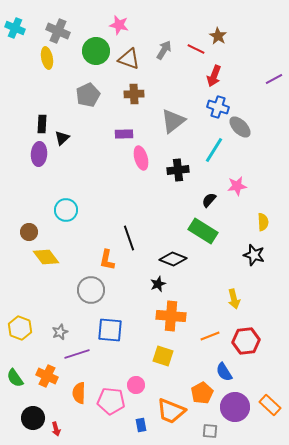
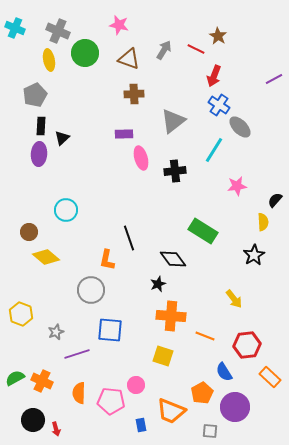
green circle at (96, 51): moved 11 px left, 2 px down
yellow ellipse at (47, 58): moved 2 px right, 2 px down
gray pentagon at (88, 95): moved 53 px left
blue cross at (218, 107): moved 1 px right, 2 px up; rotated 15 degrees clockwise
black rectangle at (42, 124): moved 1 px left, 2 px down
black cross at (178, 170): moved 3 px left, 1 px down
black semicircle at (209, 200): moved 66 px right
black star at (254, 255): rotated 25 degrees clockwise
yellow diamond at (46, 257): rotated 12 degrees counterclockwise
black diamond at (173, 259): rotated 32 degrees clockwise
yellow arrow at (234, 299): rotated 24 degrees counterclockwise
yellow hexagon at (20, 328): moved 1 px right, 14 px up
gray star at (60, 332): moved 4 px left
orange line at (210, 336): moved 5 px left; rotated 42 degrees clockwise
red hexagon at (246, 341): moved 1 px right, 4 px down
orange cross at (47, 376): moved 5 px left, 5 px down
green semicircle at (15, 378): rotated 96 degrees clockwise
orange rectangle at (270, 405): moved 28 px up
black circle at (33, 418): moved 2 px down
